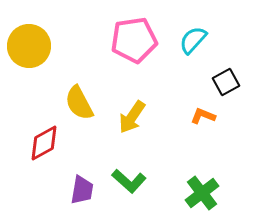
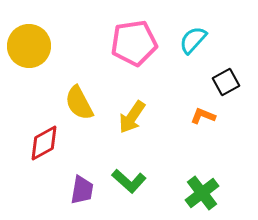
pink pentagon: moved 3 px down
